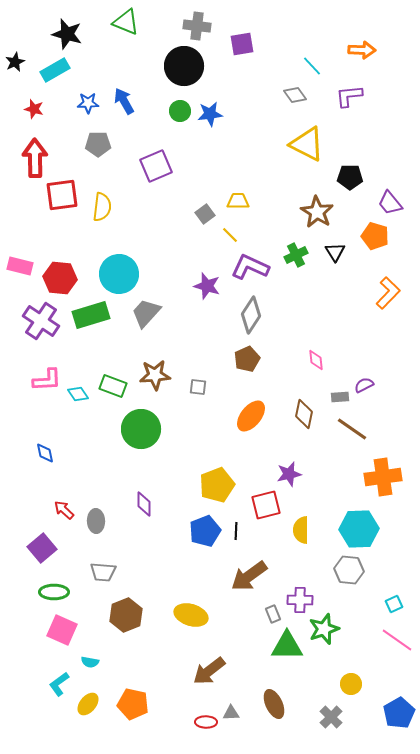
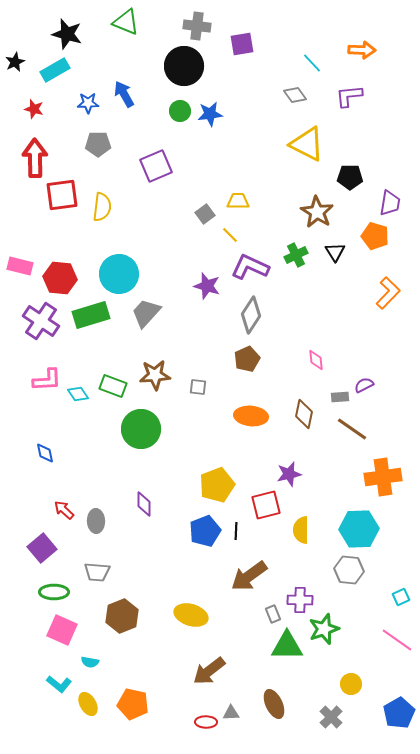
cyan line at (312, 66): moved 3 px up
blue arrow at (124, 101): moved 7 px up
purple trapezoid at (390, 203): rotated 132 degrees counterclockwise
orange ellipse at (251, 416): rotated 56 degrees clockwise
gray trapezoid at (103, 572): moved 6 px left
cyan square at (394, 604): moved 7 px right, 7 px up
brown hexagon at (126, 615): moved 4 px left, 1 px down
cyan L-shape at (59, 684): rotated 105 degrees counterclockwise
yellow ellipse at (88, 704): rotated 70 degrees counterclockwise
